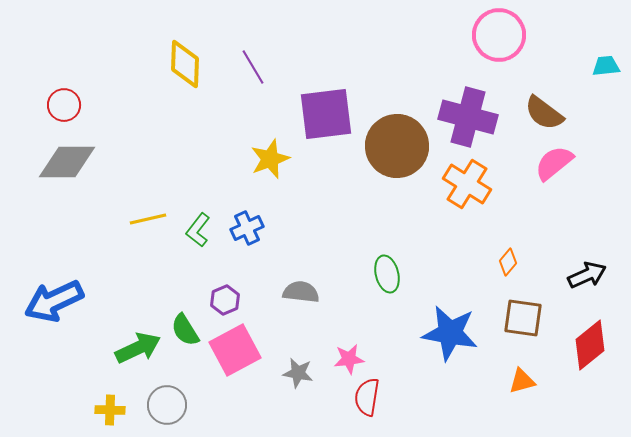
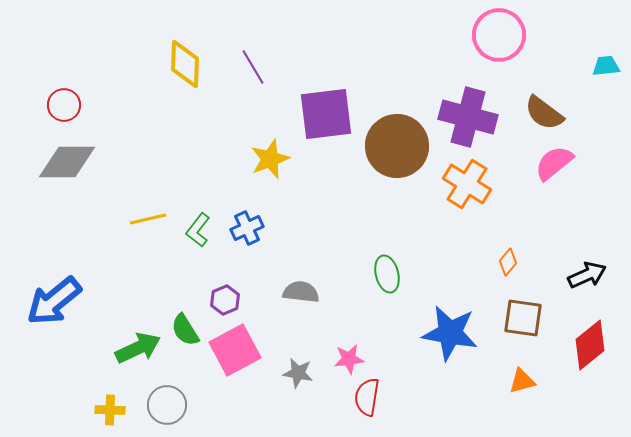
blue arrow: rotated 14 degrees counterclockwise
